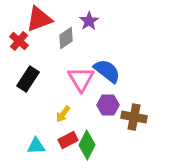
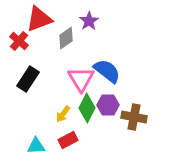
green diamond: moved 37 px up
